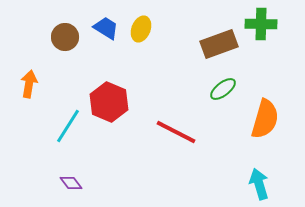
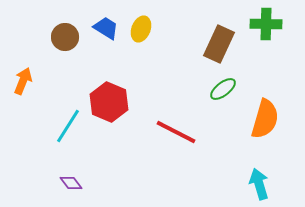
green cross: moved 5 px right
brown rectangle: rotated 45 degrees counterclockwise
orange arrow: moved 6 px left, 3 px up; rotated 12 degrees clockwise
